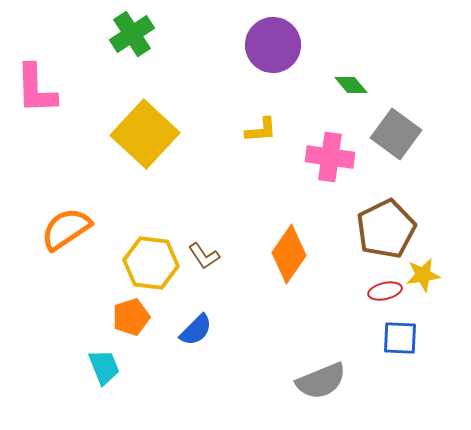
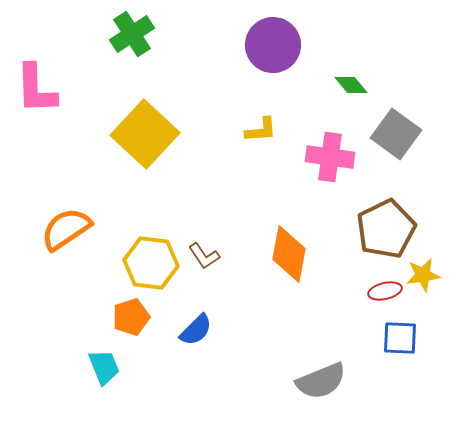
orange diamond: rotated 24 degrees counterclockwise
